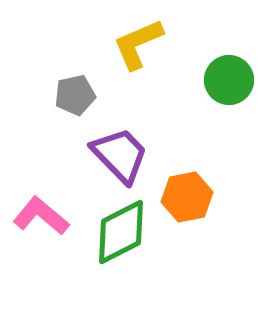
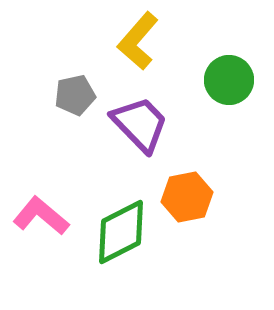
yellow L-shape: moved 3 px up; rotated 26 degrees counterclockwise
purple trapezoid: moved 20 px right, 31 px up
